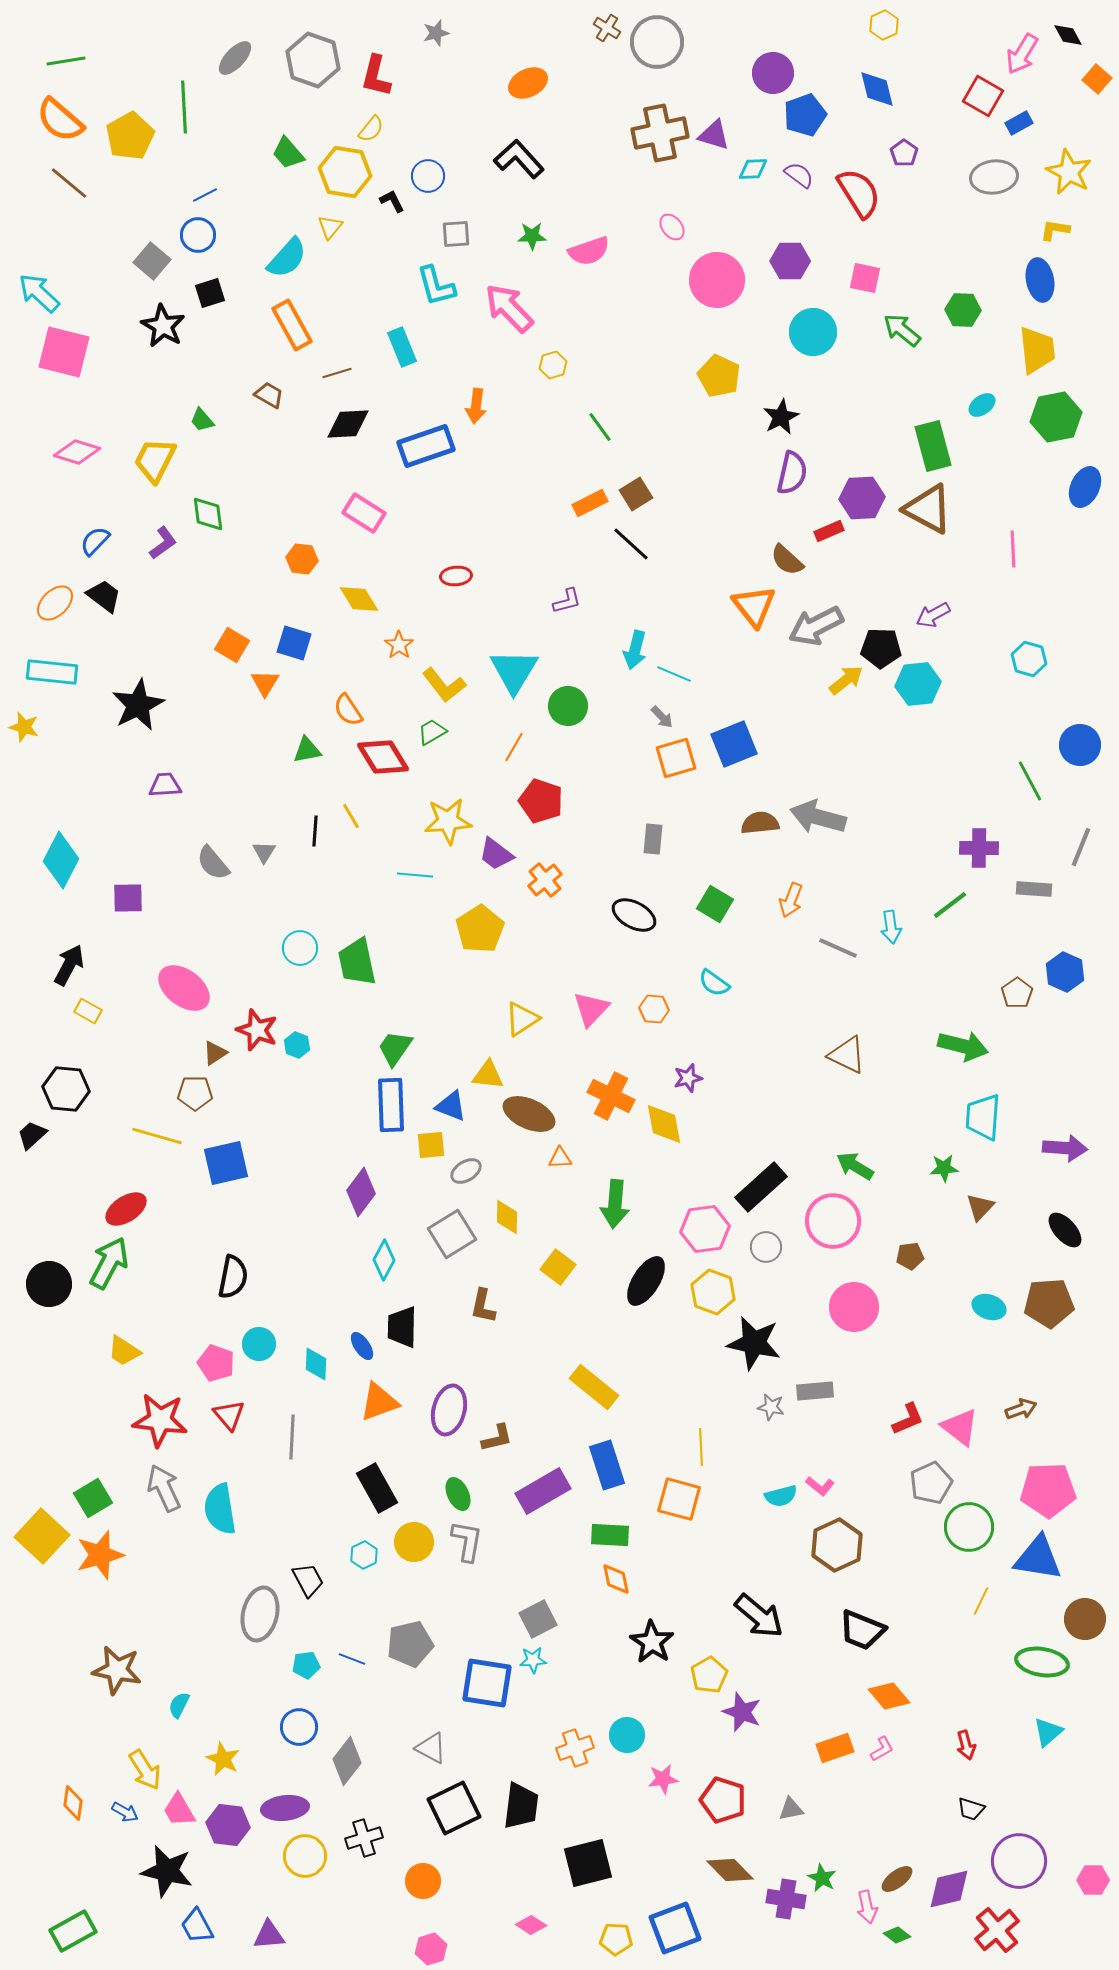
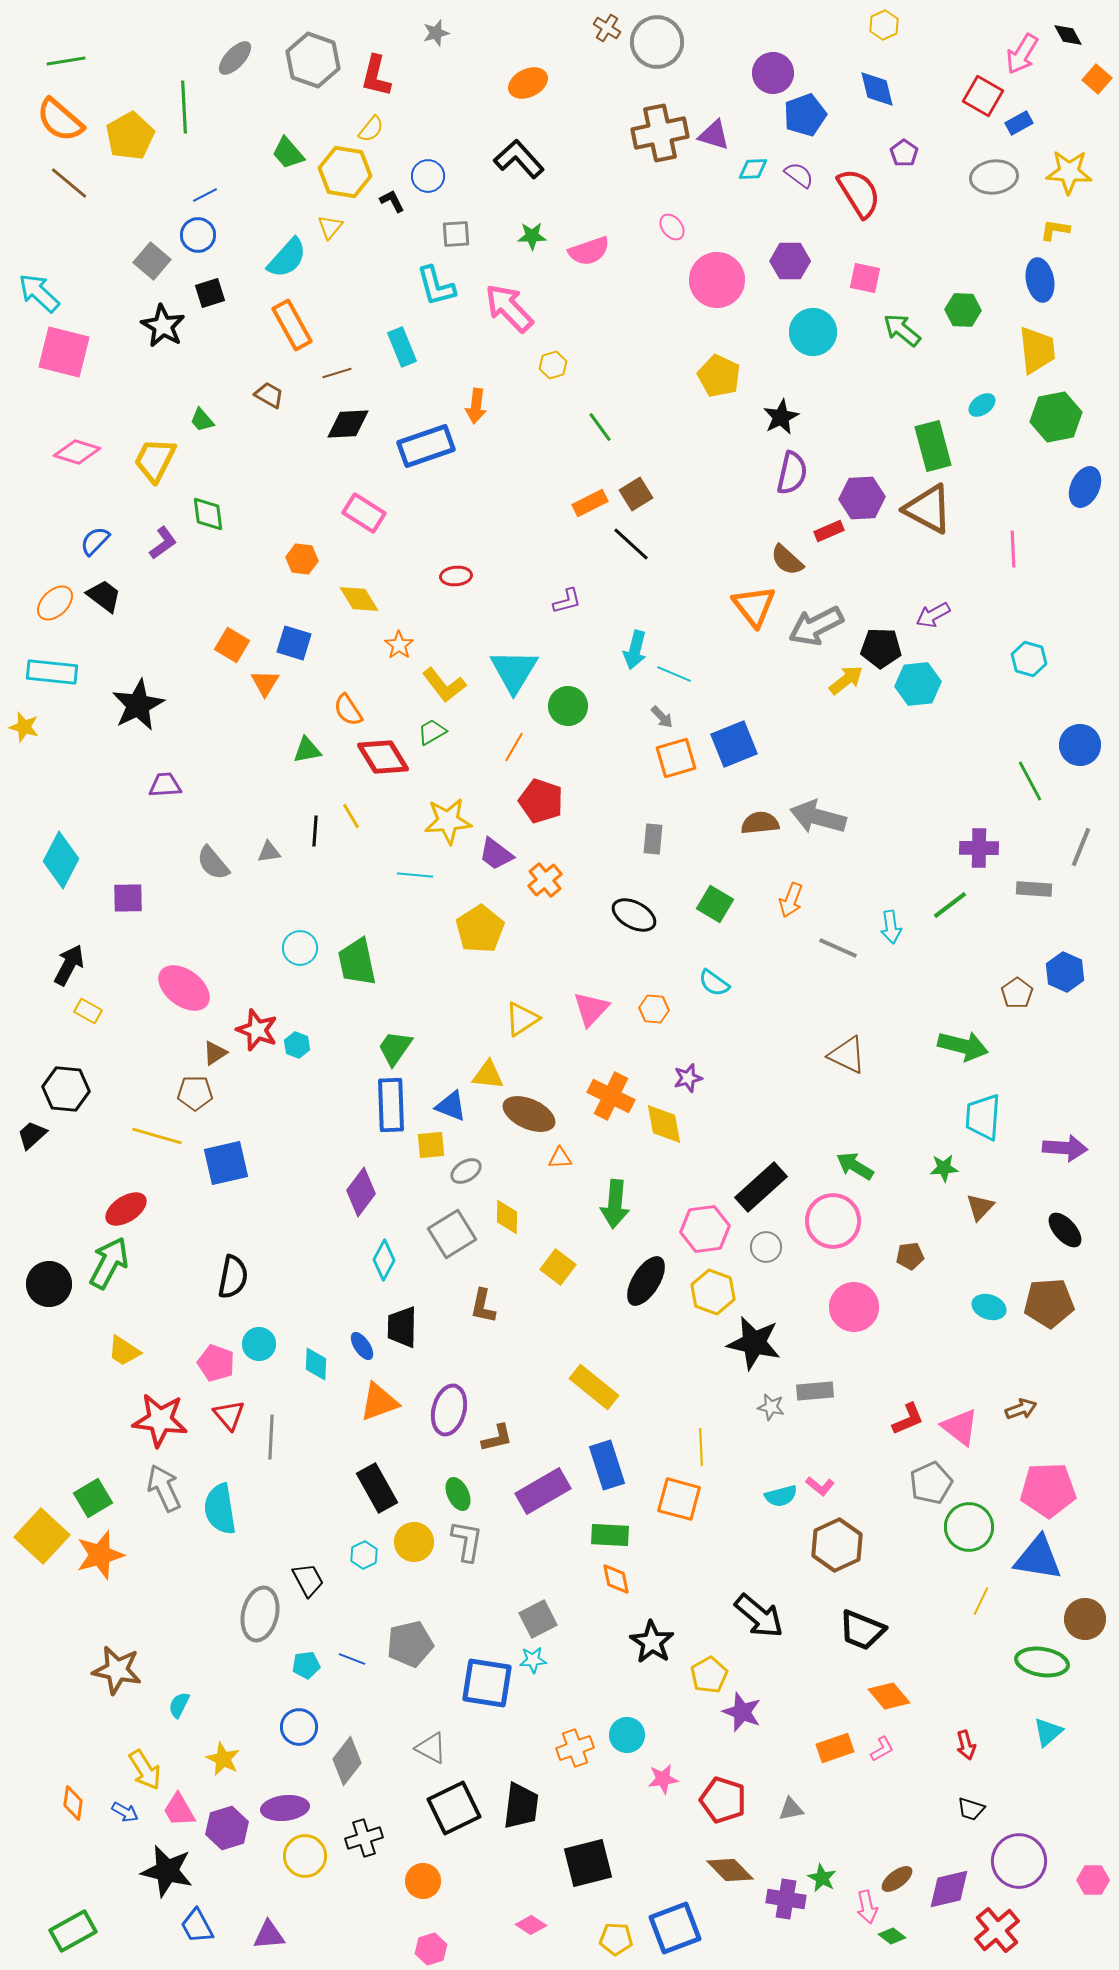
yellow star at (1069, 172): rotated 24 degrees counterclockwise
gray triangle at (264, 852): moved 5 px right; rotated 50 degrees clockwise
gray line at (292, 1437): moved 21 px left
purple hexagon at (228, 1825): moved 1 px left, 3 px down; rotated 24 degrees counterclockwise
green diamond at (897, 1935): moved 5 px left, 1 px down
